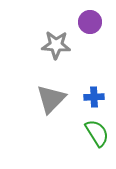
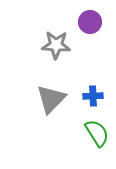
blue cross: moved 1 px left, 1 px up
